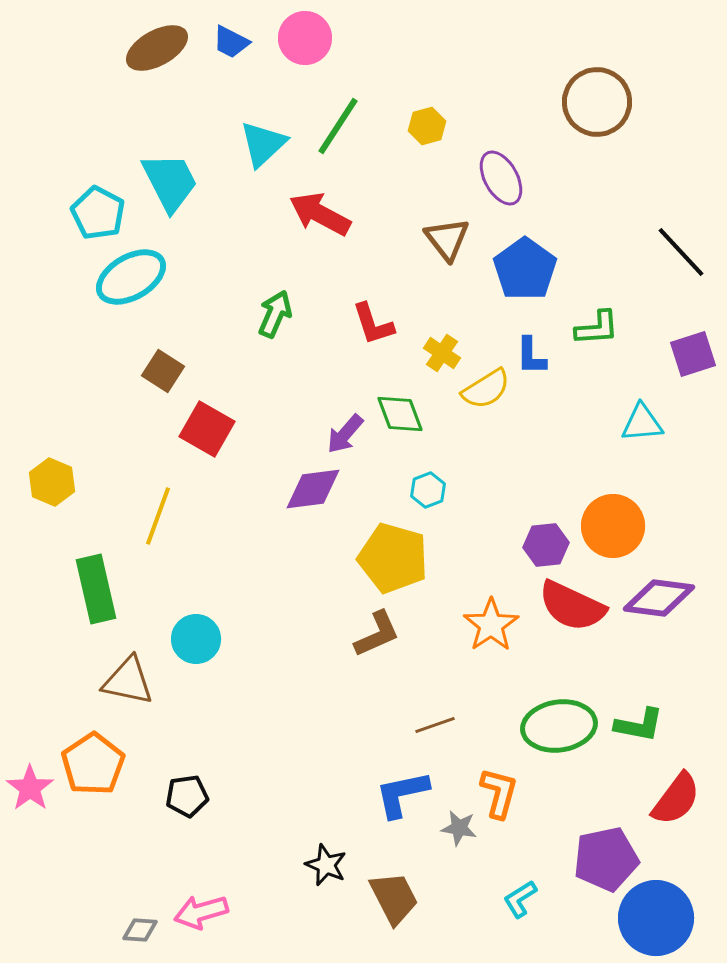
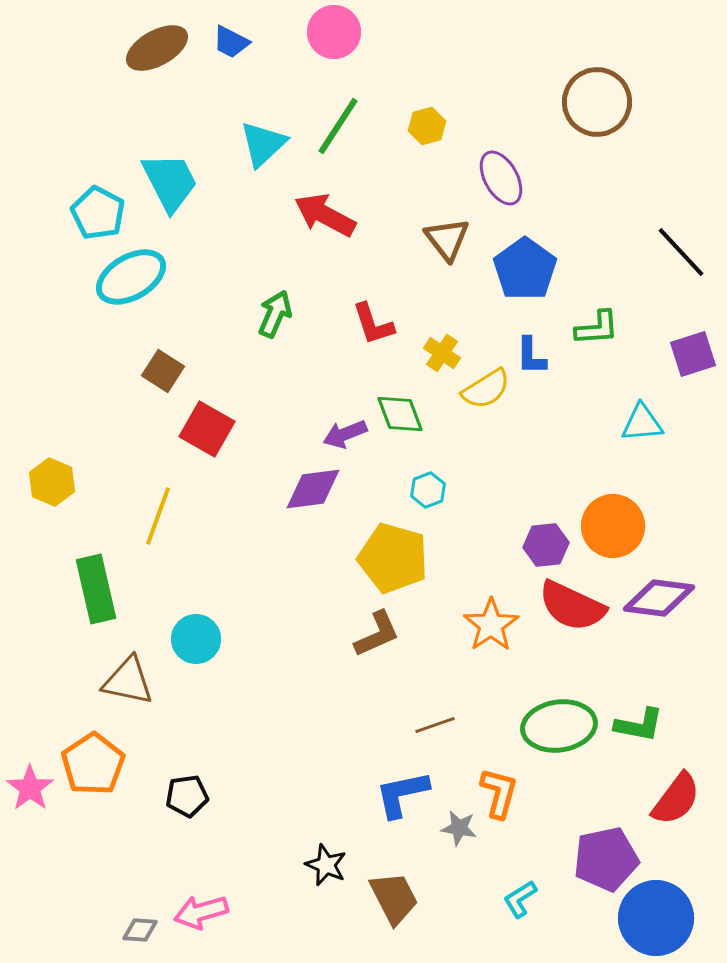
pink circle at (305, 38): moved 29 px right, 6 px up
red arrow at (320, 214): moved 5 px right, 1 px down
purple arrow at (345, 434): rotated 27 degrees clockwise
